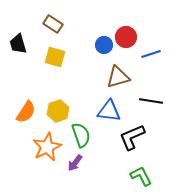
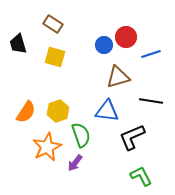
blue triangle: moved 2 px left
